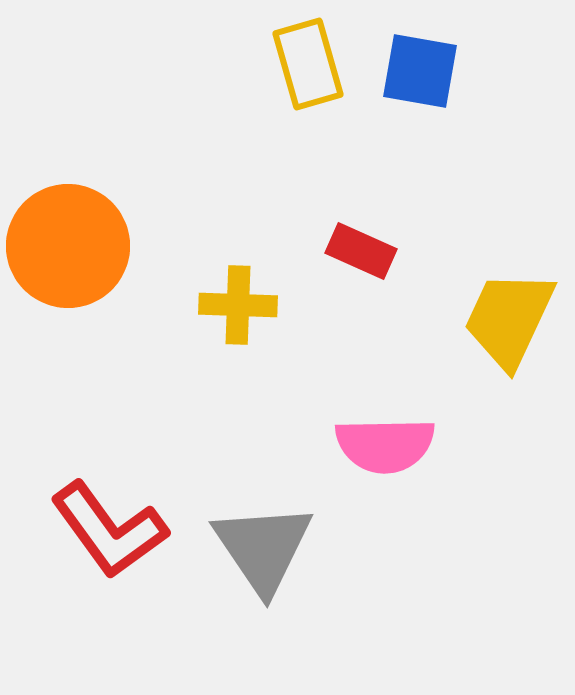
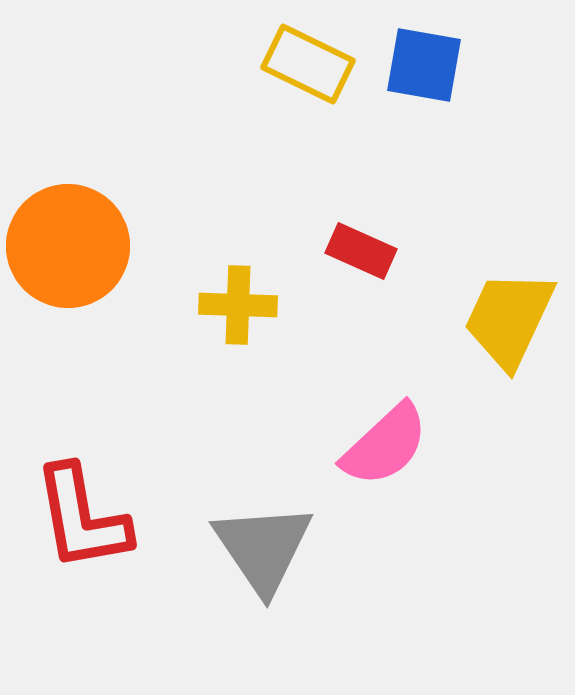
yellow rectangle: rotated 48 degrees counterclockwise
blue square: moved 4 px right, 6 px up
pink semicircle: rotated 42 degrees counterclockwise
red L-shape: moved 27 px left, 12 px up; rotated 26 degrees clockwise
